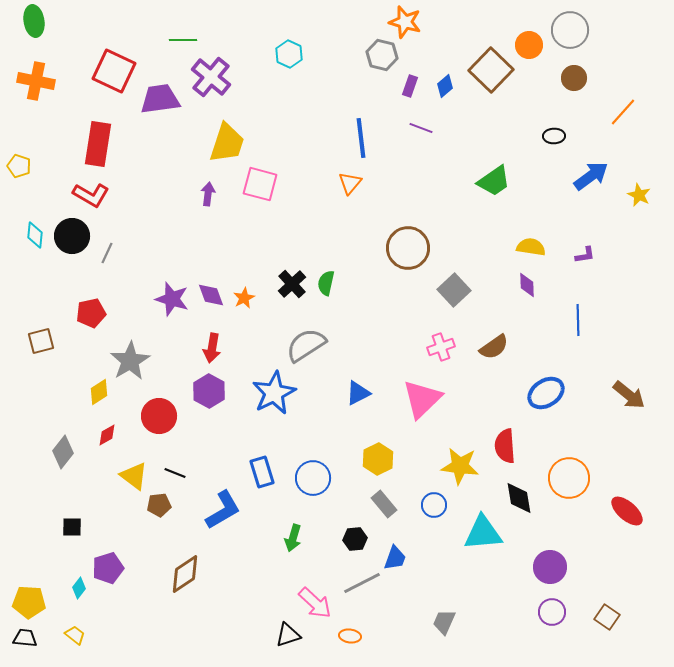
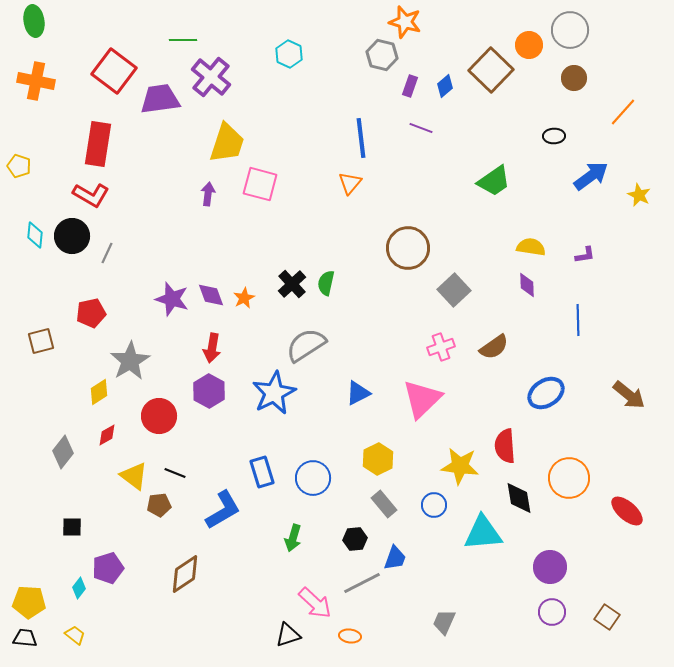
red square at (114, 71): rotated 12 degrees clockwise
